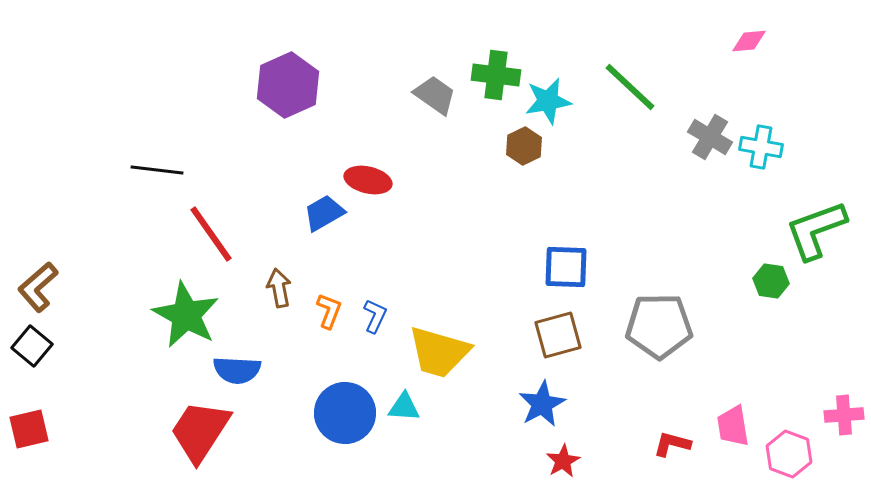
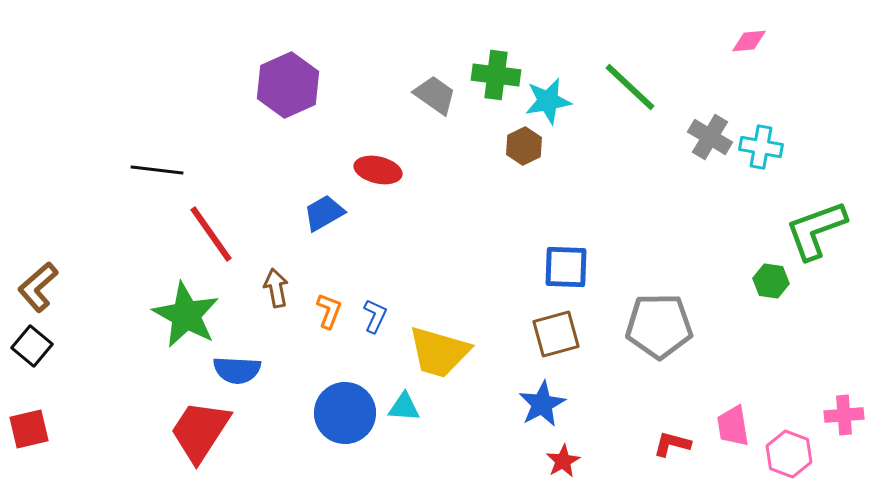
red ellipse: moved 10 px right, 10 px up
brown arrow: moved 3 px left
brown square: moved 2 px left, 1 px up
